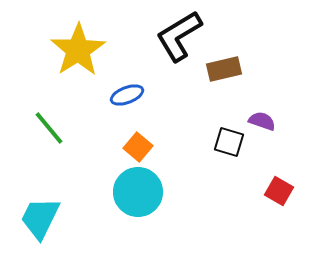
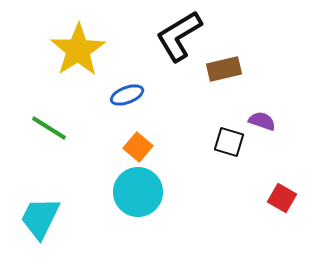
green line: rotated 18 degrees counterclockwise
red square: moved 3 px right, 7 px down
